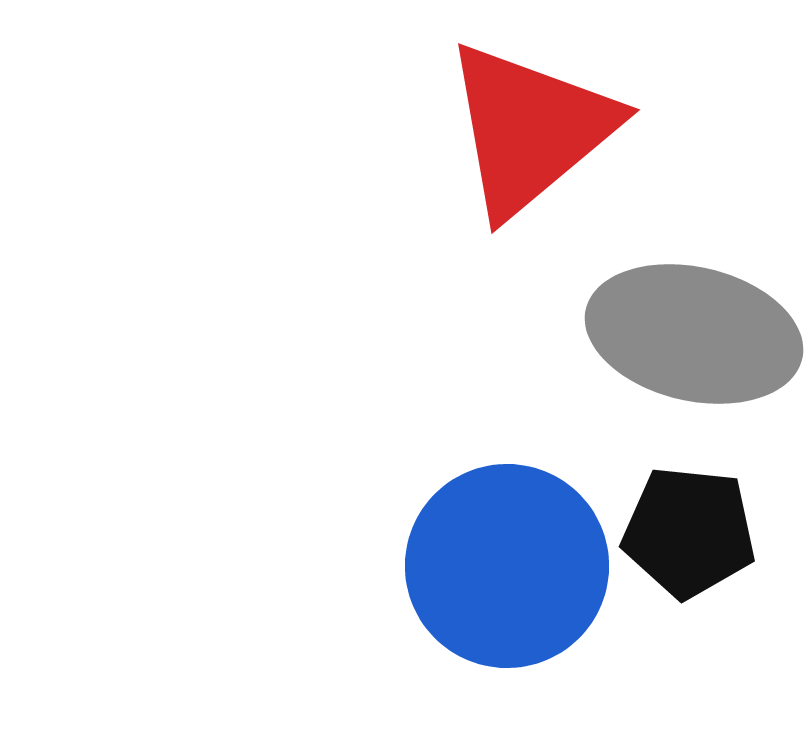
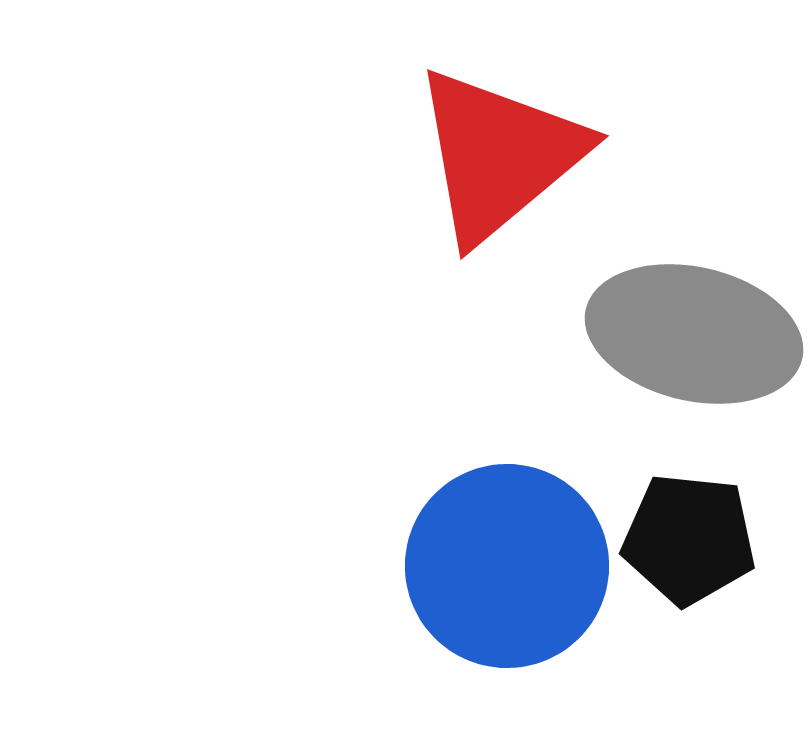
red triangle: moved 31 px left, 26 px down
black pentagon: moved 7 px down
